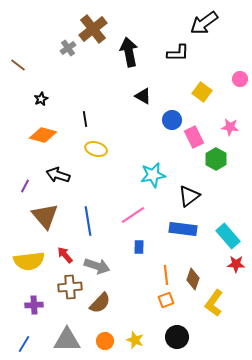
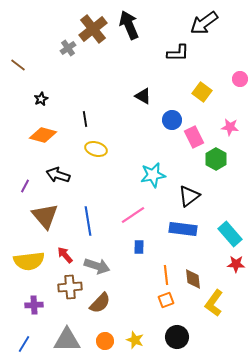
black arrow at (129, 52): moved 27 px up; rotated 12 degrees counterclockwise
cyan rectangle at (228, 236): moved 2 px right, 2 px up
brown diamond at (193, 279): rotated 25 degrees counterclockwise
